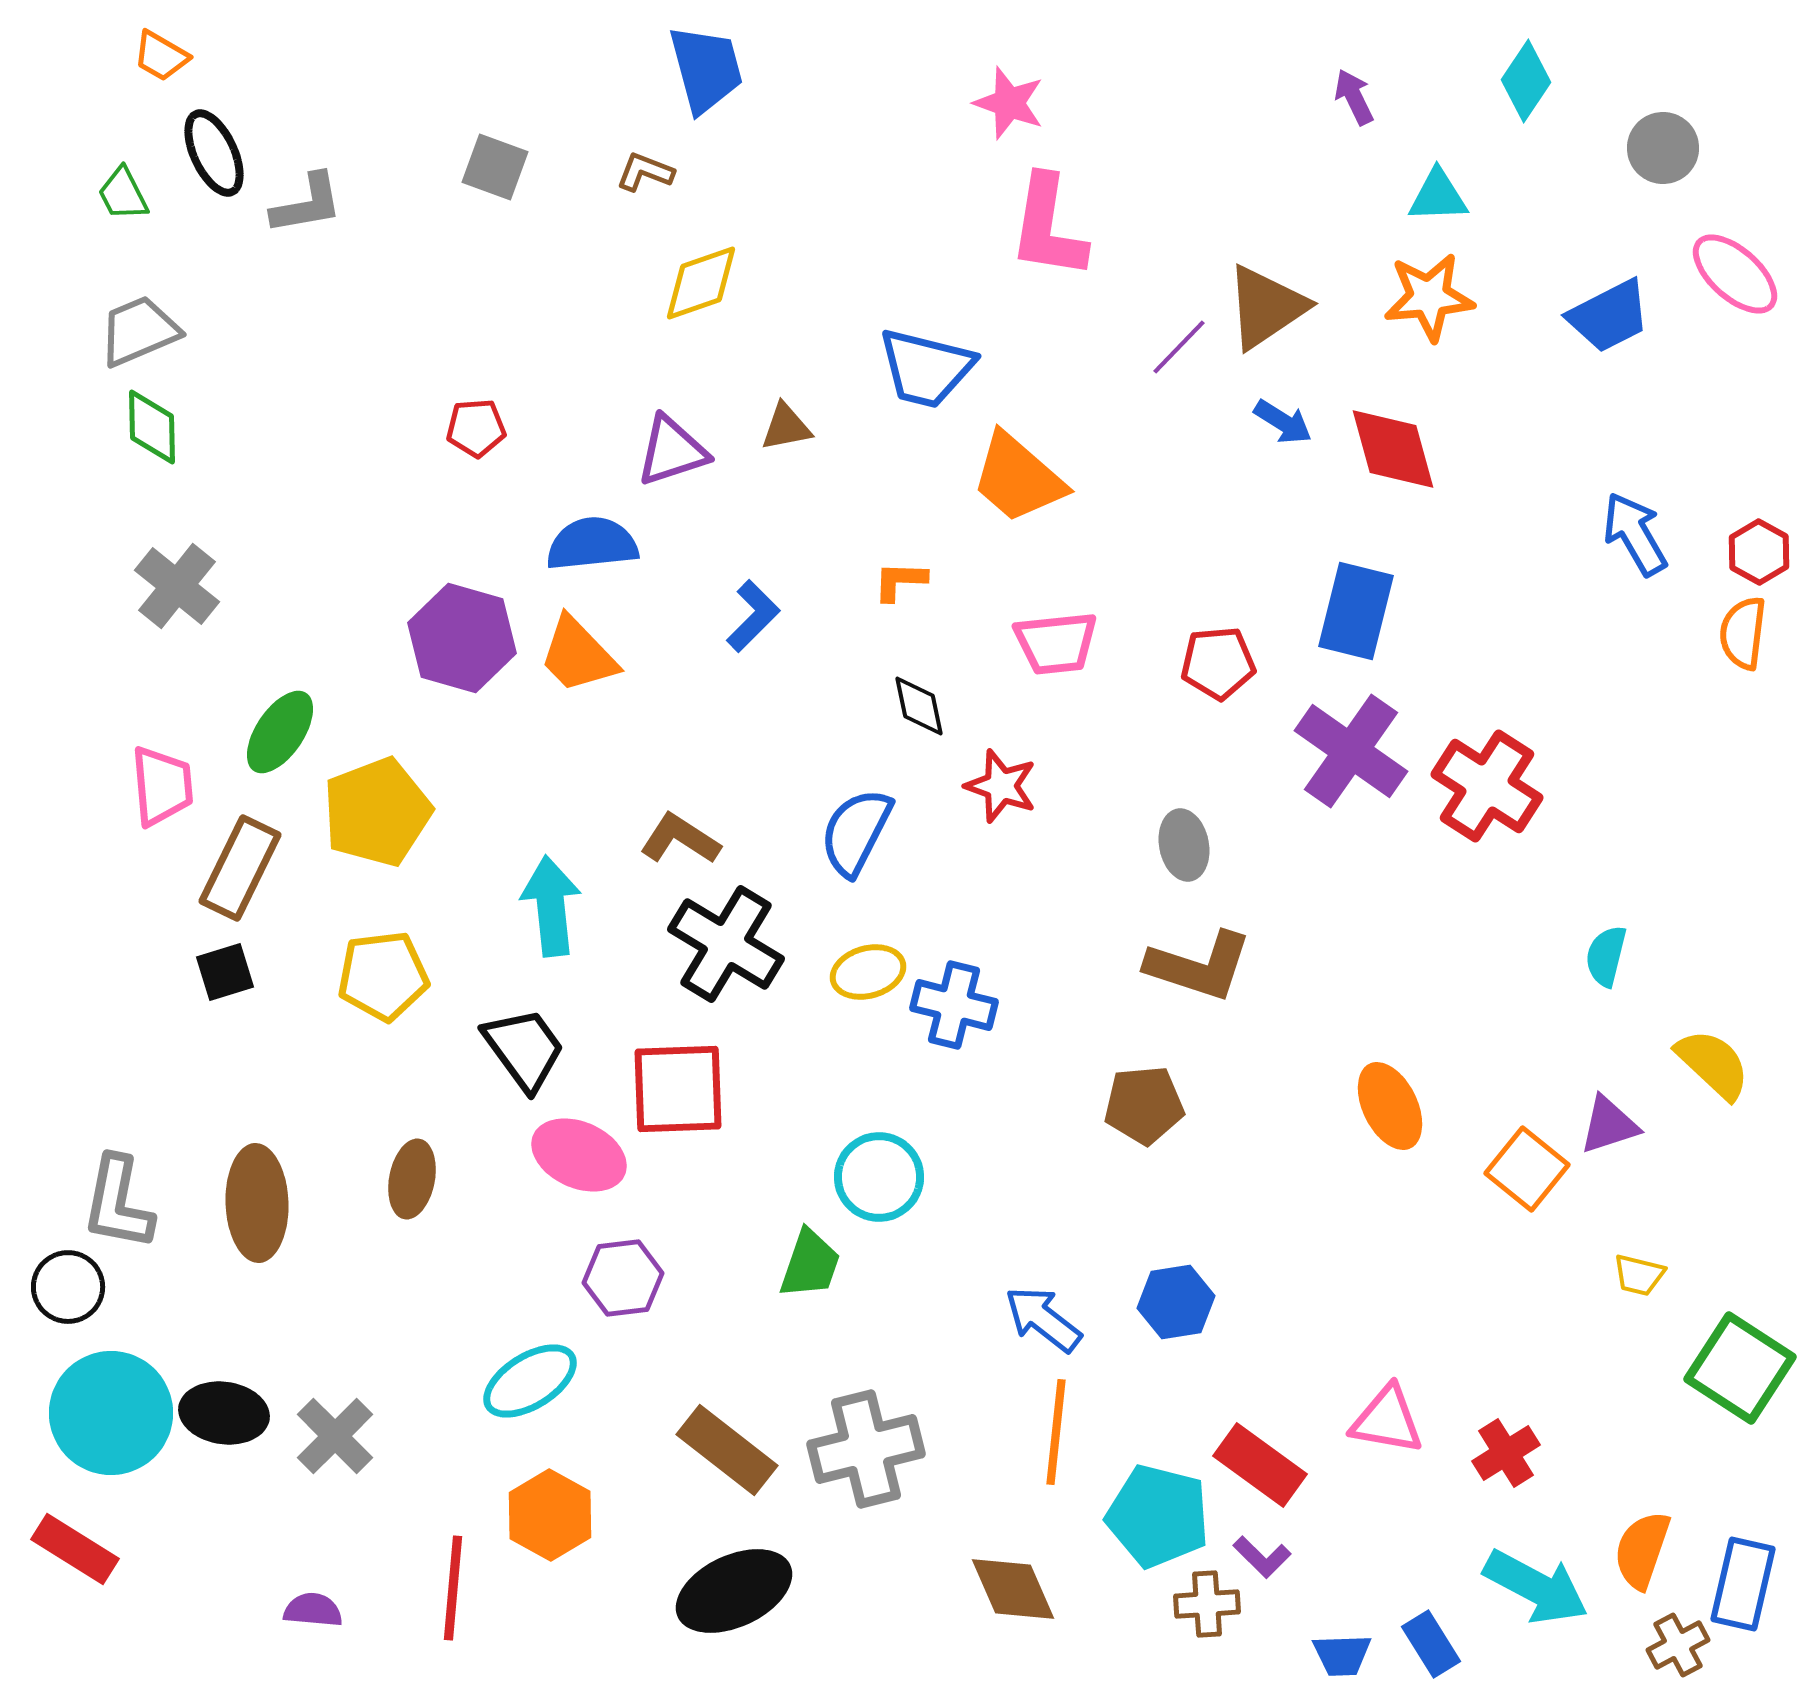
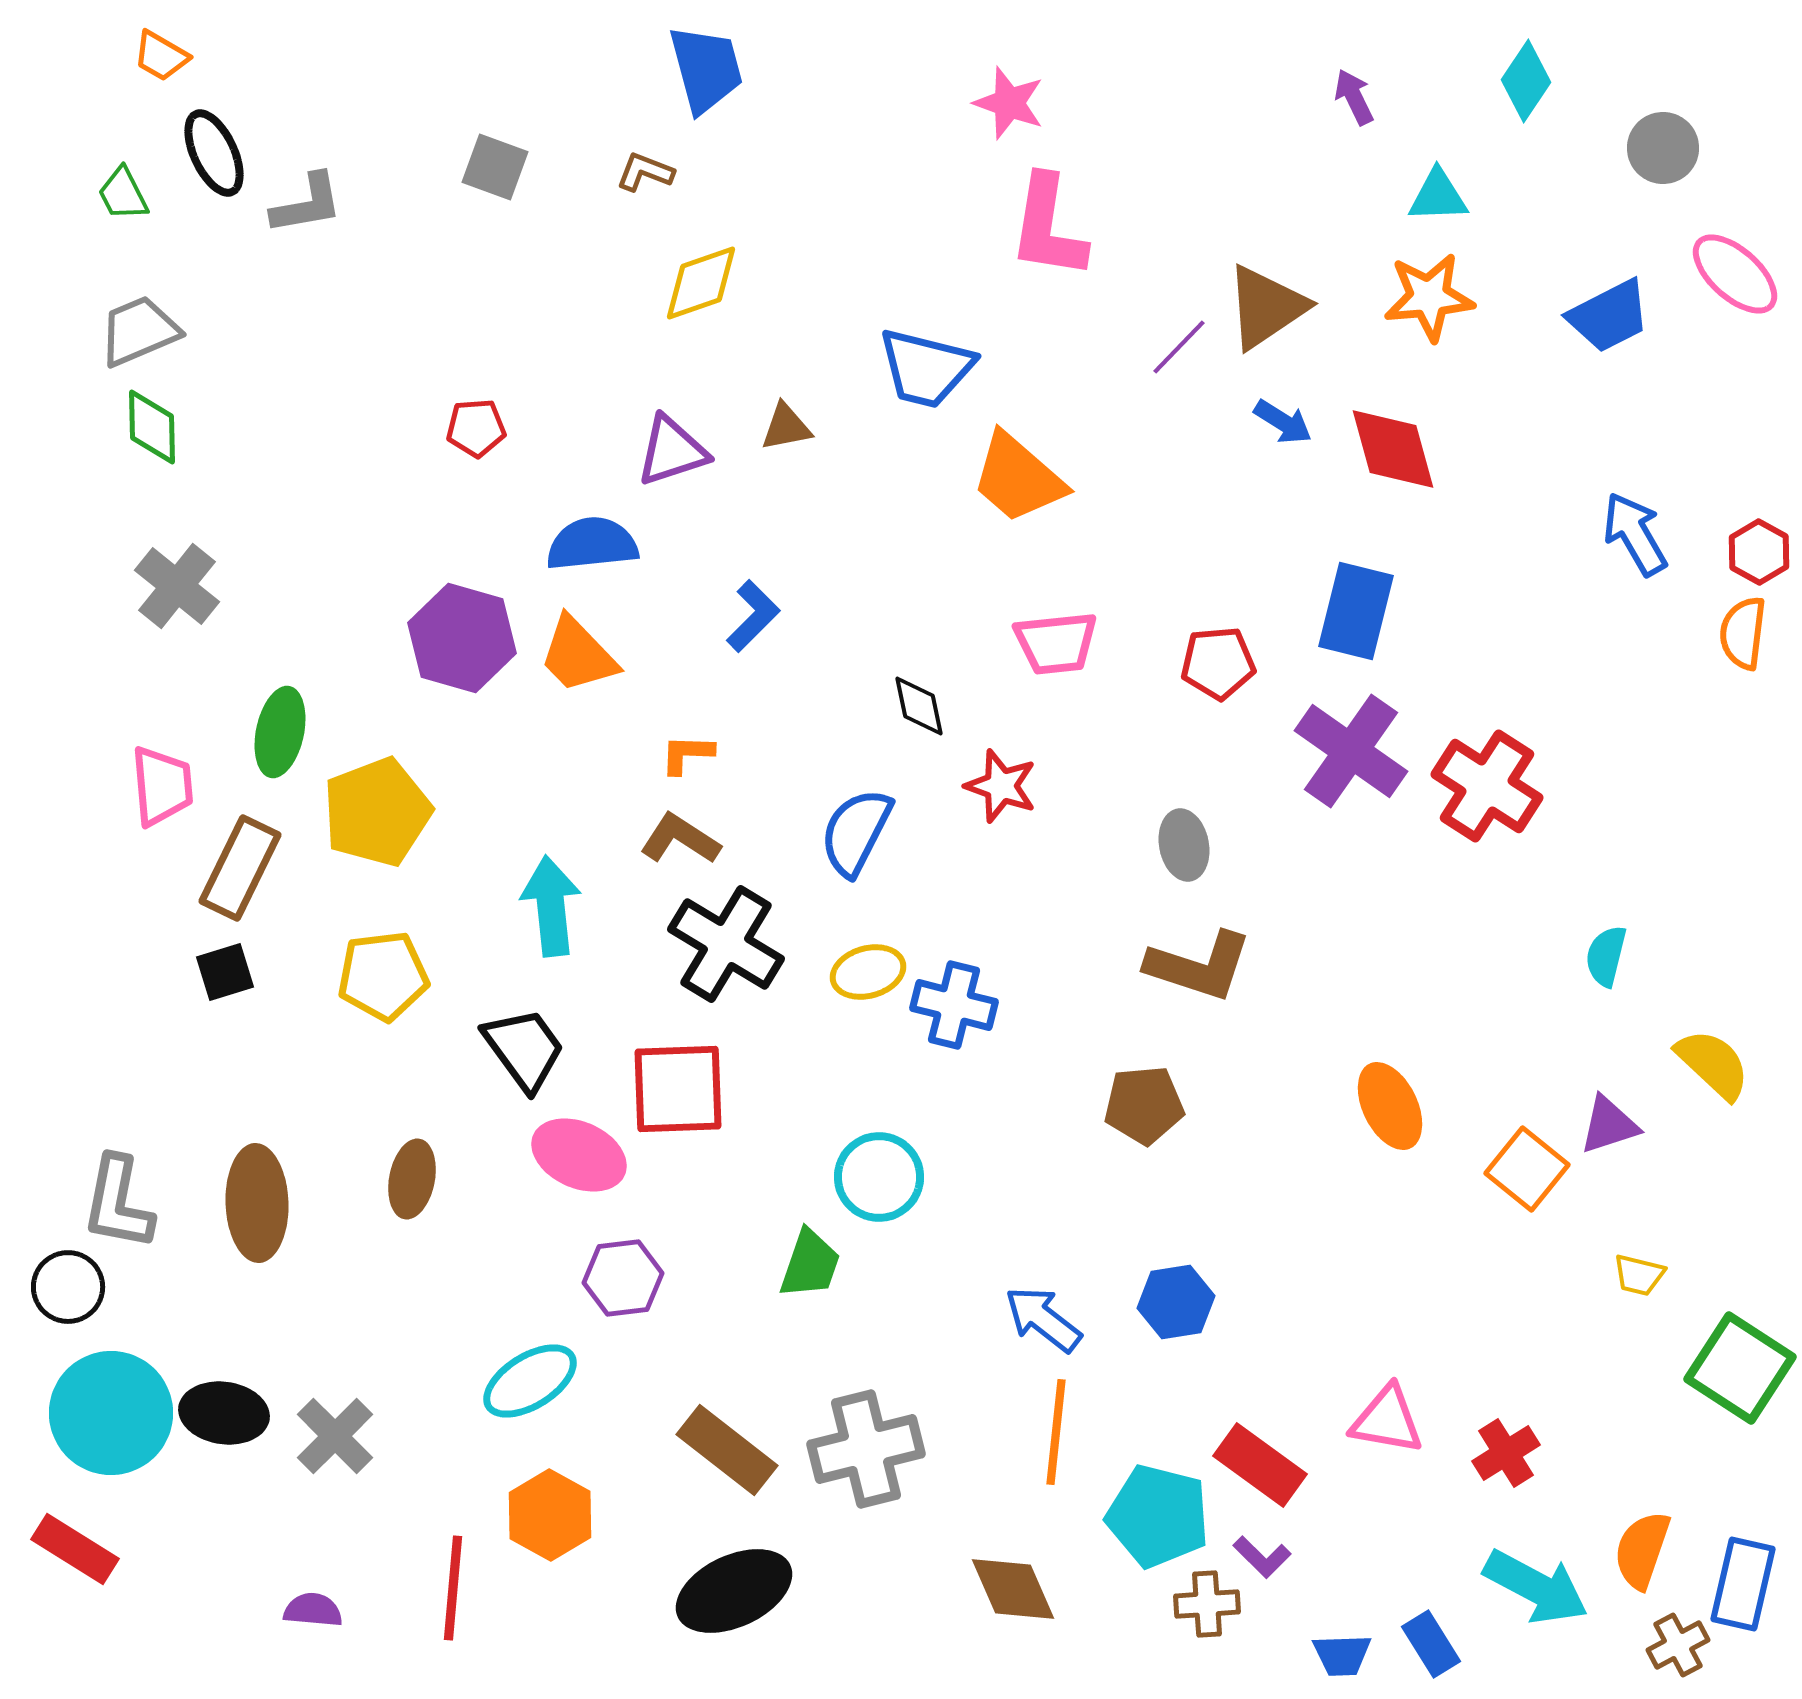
orange L-shape at (900, 581): moved 213 px left, 173 px down
green ellipse at (280, 732): rotated 22 degrees counterclockwise
